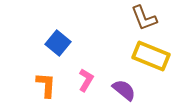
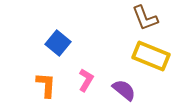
brown L-shape: moved 1 px right
